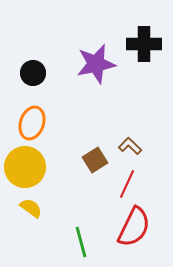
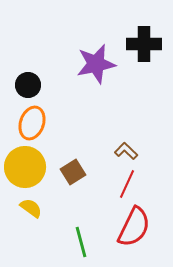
black circle: moved 5 px left, 12 px down
brown L-shape: moved 4 px left, 5 px down
brown square: moved 22 px left, 12 px down
